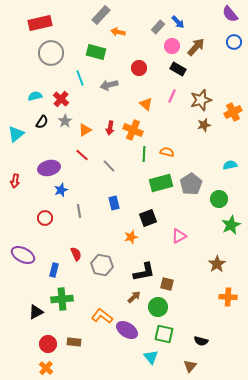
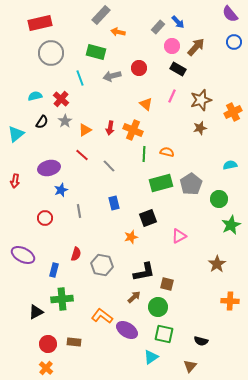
gray arrow at (109, 85): moved 3 px right, 9 px up
brown star at (204, 125): moved 4 px left, 3 px down
red semicircle at (76, 254): rotated 40 degrees clockwise
orange cross at (228, 297): moved 2 px right, 4 px down
cyan triangle at (151, 357): rotated 35 degrees clockwise
